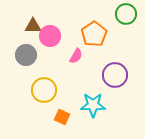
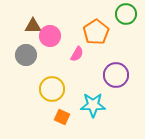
orange pentagon: moved 2 px right, 2 px up
pink semicircle: moved 1 px right, 2 px up
purple circle: moved 1 px right
yellow circle: moved 8 px right, 1 px up
